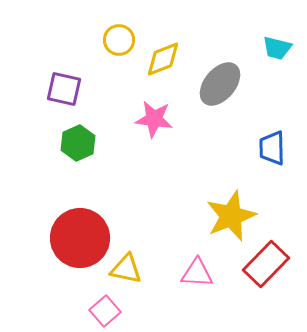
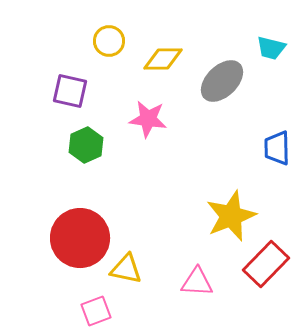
yellow circle: moved 10 px left, 1 px down
cyan trapezoid: moved 6 px left
yellow diamond: rotated 21 degrees clockwise
gray ellipse: moved 2 px right, 3 px up; rotated 6 degrees clockwise
purple square: moved 6 px right, 2 px down
pink star: moved 6 px left
green hexagon: moved 8 px right, 2 px down
blue trapezoid: moved 5 px right
pink triangle: moved 9 px down
pink square: moved 9 px left; rotated 20 degrees clockwise
